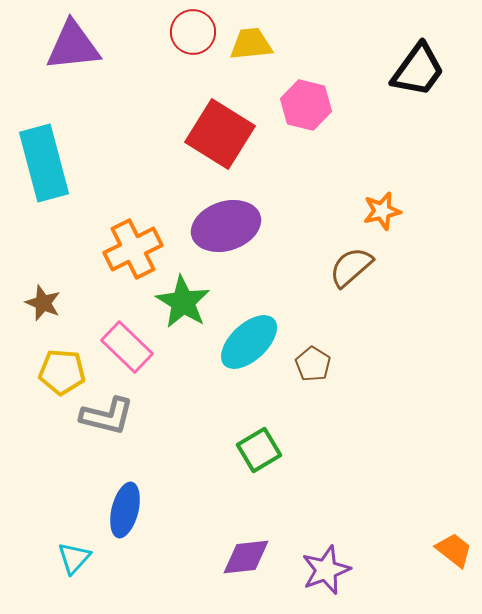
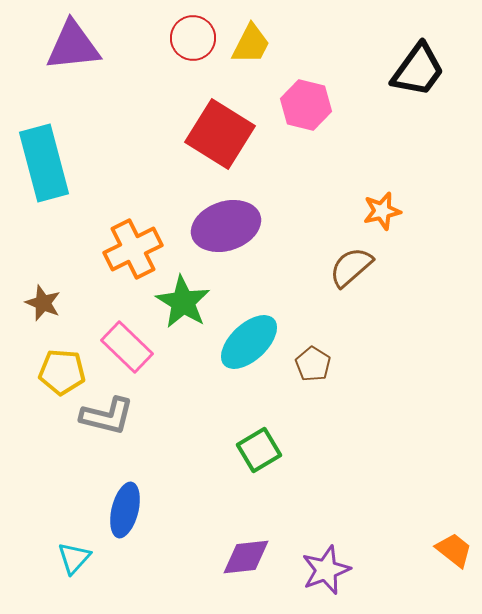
red circle: moved 6 px down
yellow trapezoid: rotated 123 degrees clockwise
